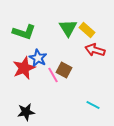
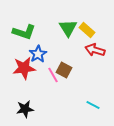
blue star: moved 4 px up; rotated 12 degrees clockwise
red star: rotated 15 degrees clockwise
black star: moved 1 px left, 3 px up
